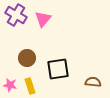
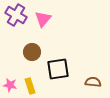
brown circle: moved 5 px right, 6 px up
